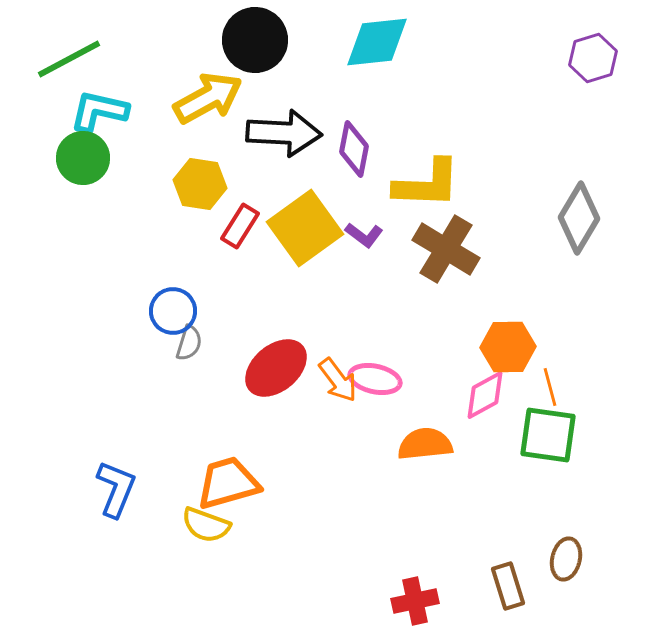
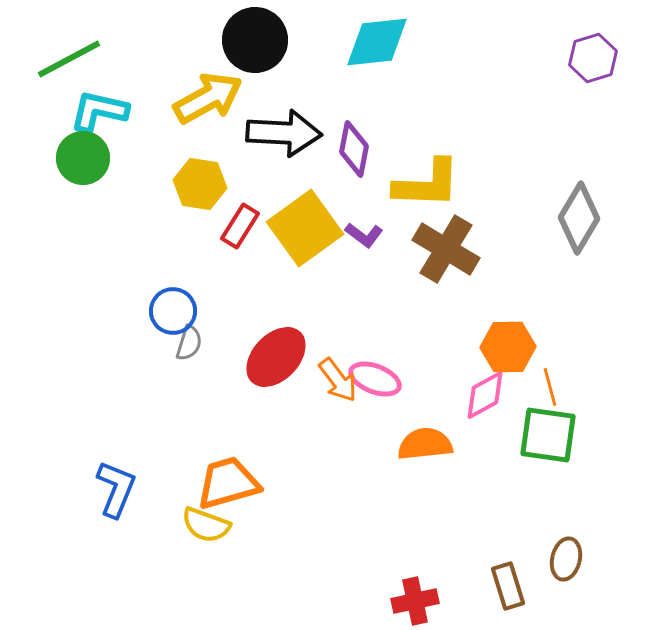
red ellipse: moved 11 px up; rotated 6 degrees counterclockwise
pink ellipse: rotated 9 degrees clockwise
